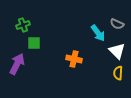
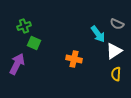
green cross: moved 1 px right, 1 px down
cyan arrow: moved 1 px down
green square: rotated 24 degrees clockwise
white triangle: moved 3 px left; rotated 42 degrees clockwise
yellow semicircle: moved 2 px left, 1 px down
